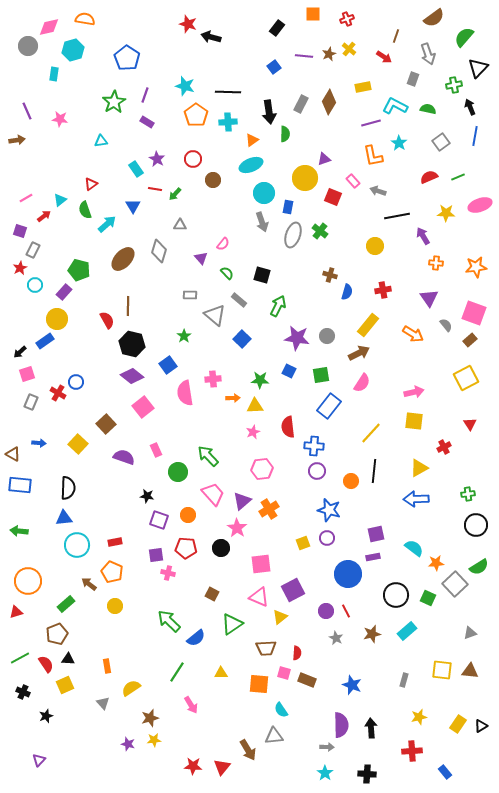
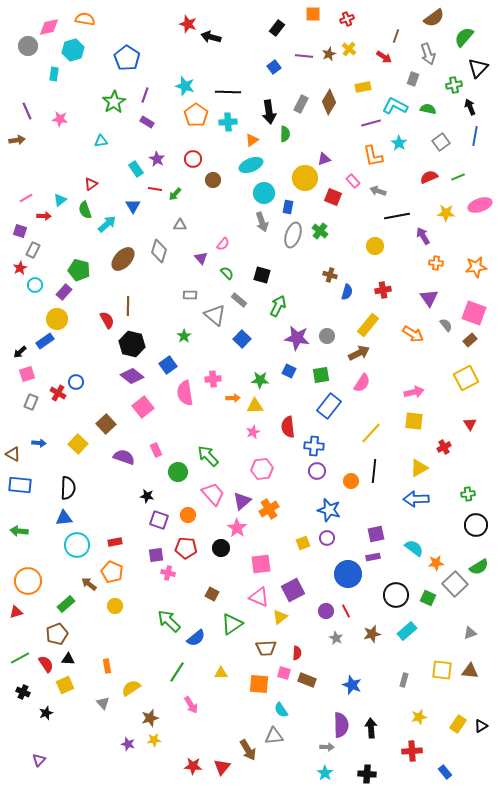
red arrow at (44, 216): rotated 40 degrees clockwise
black star at (46, 716): moved 3 px up
